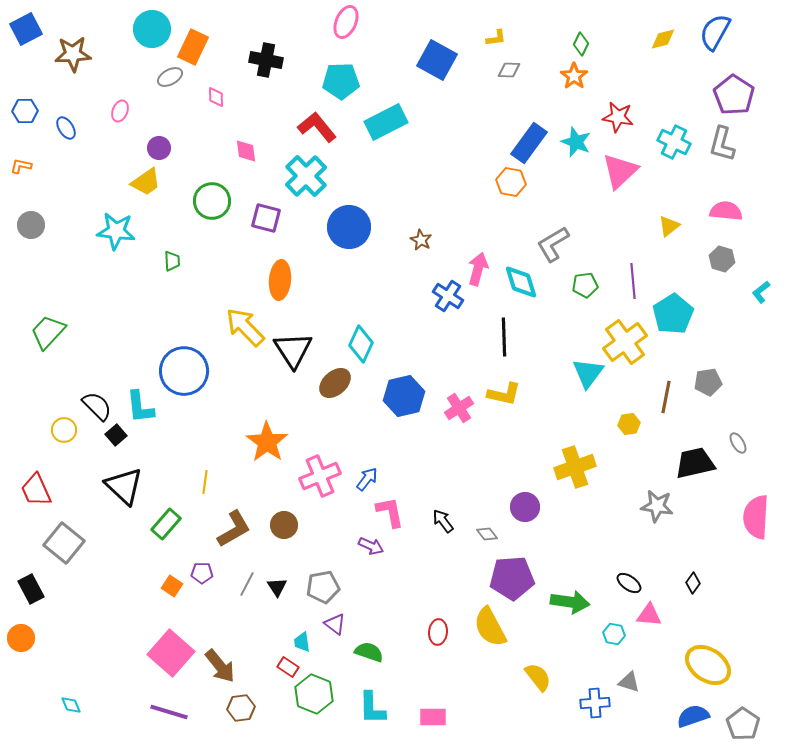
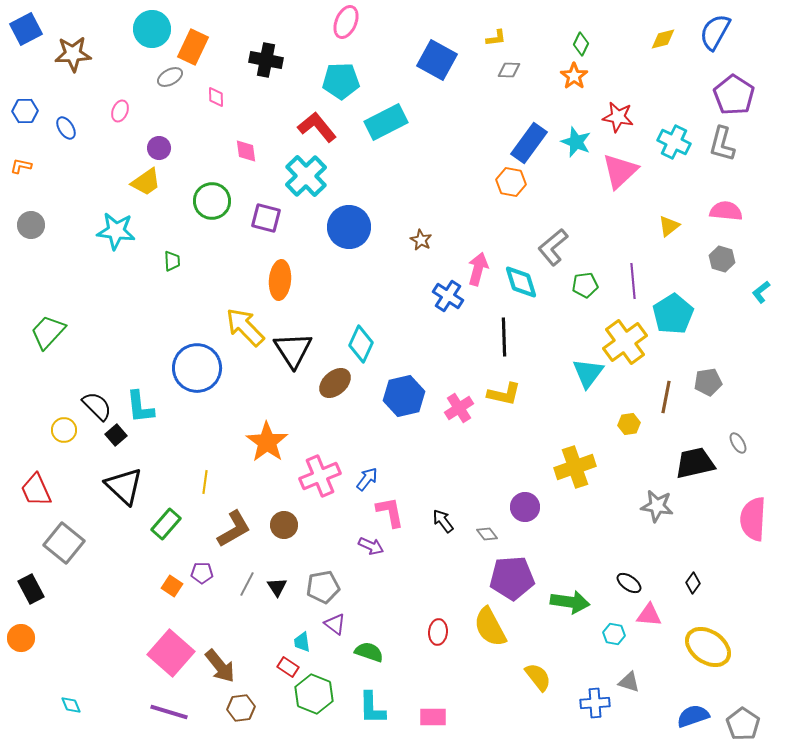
gray L-shape at (553, 244): moved 3 px down; rotated 9 degrees counterclockwise
blue circle at (184, 371): moved 13 px right, 3 px up
pink semicircle at (756, 517): moved 3 px left, 2 px down
yellow ellipse at (708, 665): moved 18 px up
